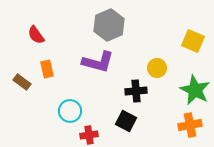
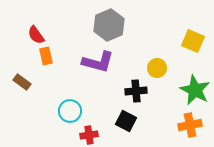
orange rectangle: moved 1 px left, 13 px up
